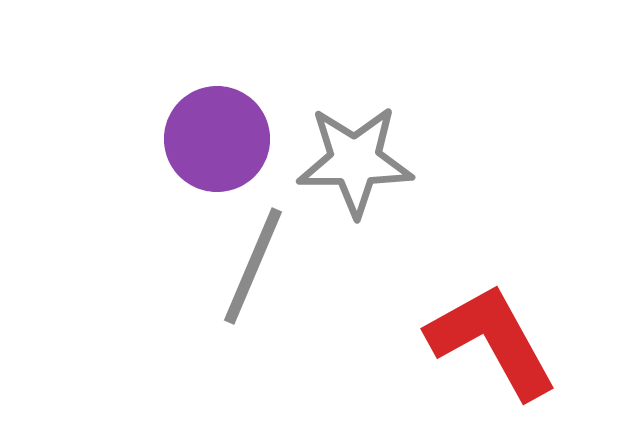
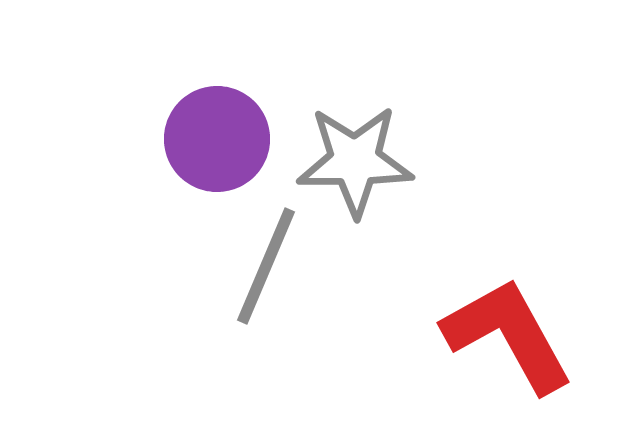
gray line: moved 13 px right
red L-shape: moved 16 px right, 6 px up
